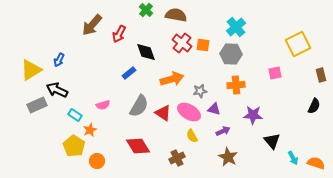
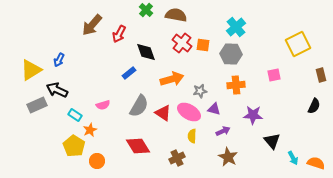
pink square: moved 1 px left, 2 px down
yellow semicircle: rotated 32 degrees clockwise
